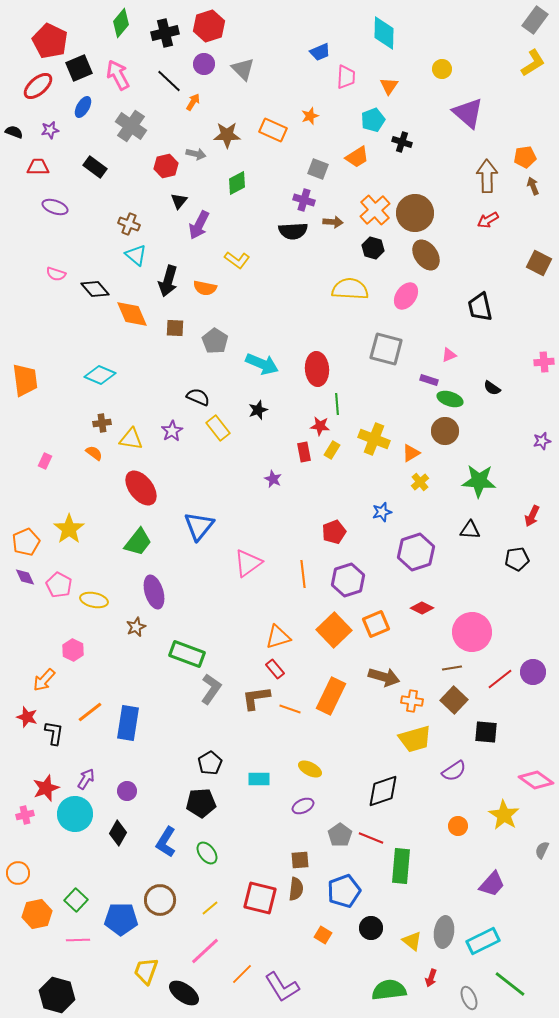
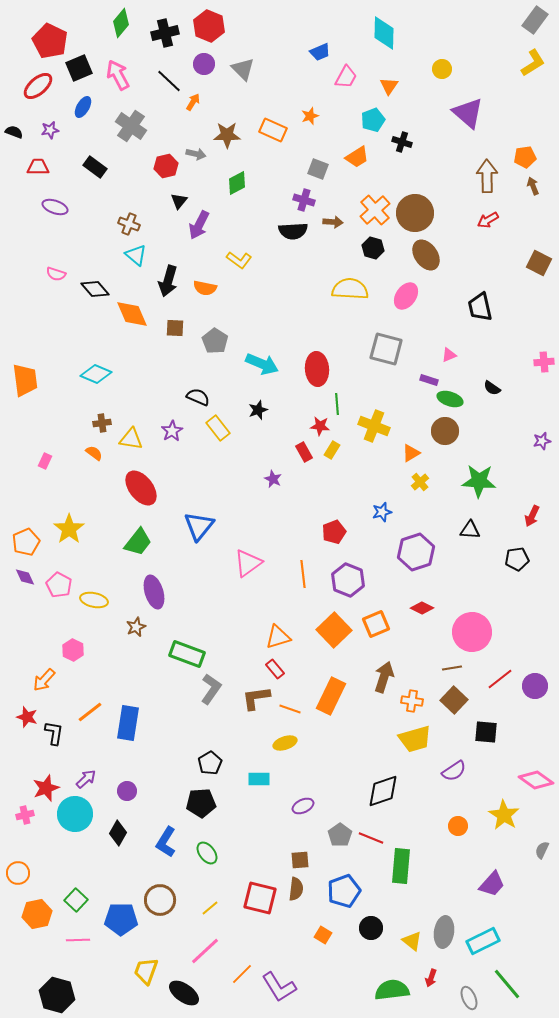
red hexagon at (209, 26): rotated 20 degrees counterclockwise
pink trapezoid at (346, 77): rotated 25 degrees clockwise
yellow L-shape at (237, 260): moved 2 px right
cyan diamond at (100, 375): moved 4 px left, 1 px up
yellow cross at (374, 439): moved 13 px up
red rectangle at (304, 452): rotated 18 degrees counterclockwise
purple hexagon at (348, 580): rotated 20 degrees counterclockwise
purple circle at (533, 672): moved 2 px right, 14 px down
brown arrow at (384, 677): rotated 88 degrees counterclockwise
yellow ellipse at (310, 769): moved 25 px left, 26 px up; rotated 45 degrees counterclockwise
purple arrow at (86, 779): rotated 15 degrees clockwise
green line at (510, 984): moved 3 px left; rotated 12 degrees clockwise
purple L-shape at (282, 987): moved 3 px left
green semicircle at (389, 990): moved 3 px right
